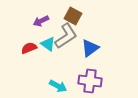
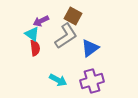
cyan triangle: moved 16 px left, 10 px up
red semicircle: moved 6 px right; rotated 105 degrees clockwise
purple cross: moved 2 px right; rotated 25 degrees counterclockwise
cyan arrow: moved 6 px up
